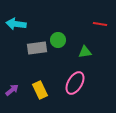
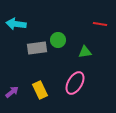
purple arrow: moved 2 px down
